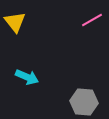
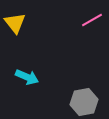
yellow triangle: moved 1 px down
gray hexagon: rotated 16 degrees counterclockwise
